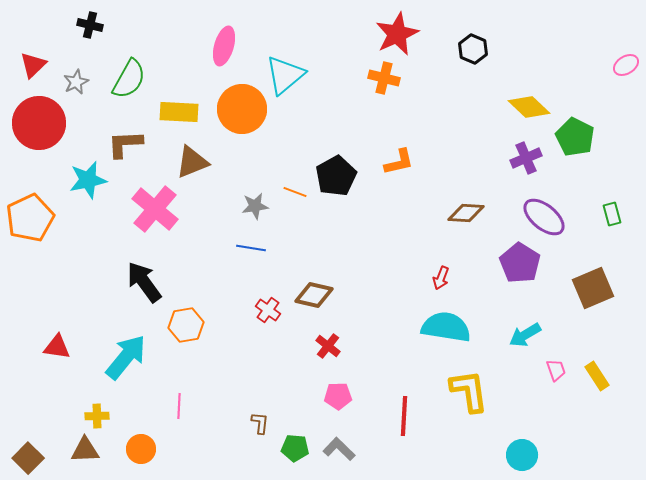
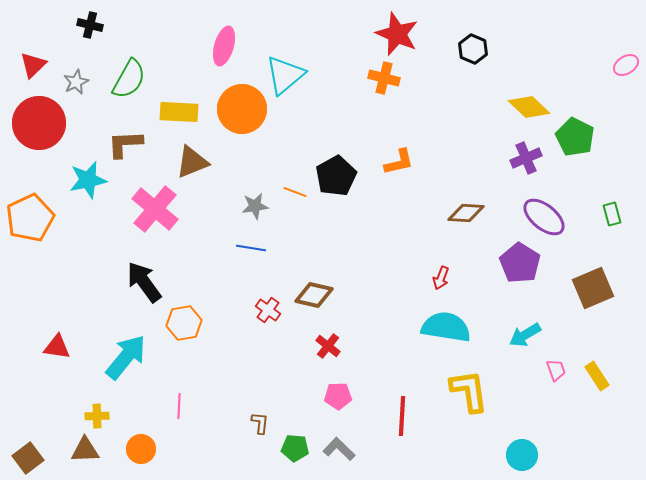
red star at (397, 34): rotated 24 degrees counterclockwise
orange hexagon at (186, 325): moved 2 px left, 2 px up
red line at (404, 416): moved 2 px left
brown square at (28, 458): rotated 8 degrees clockwise
